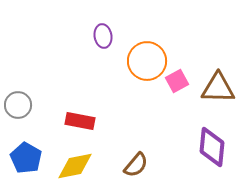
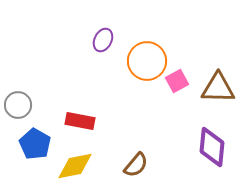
purple ellipse: moved 4 px down; rotated 35 degrees clockwise
blue pentagon: moved 9 px right, 14 px up
